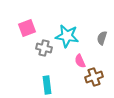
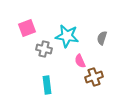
gray cross: moved 1 px down
